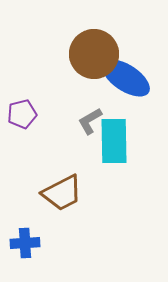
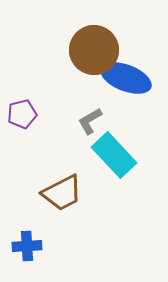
brown circle: moved 4 px up
blue ellipse: rotated 12 degrees counterclockwise
cyan rectangle: moved 14 px down; rotated 42 degrees counterclockwise
blue cross: moved 2 px right, 3 px down
